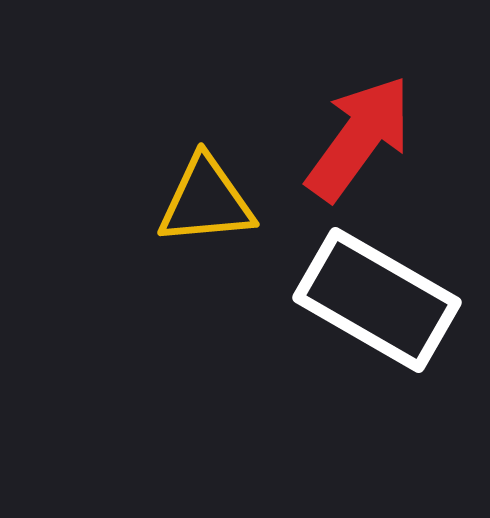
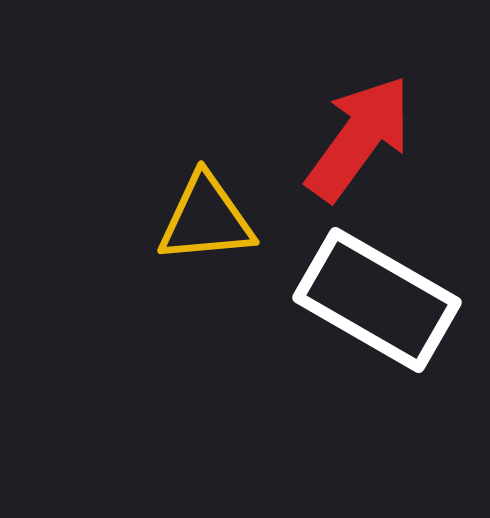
yellow triangle: moved 18 px down
